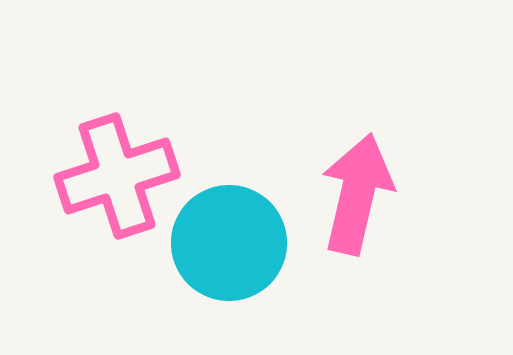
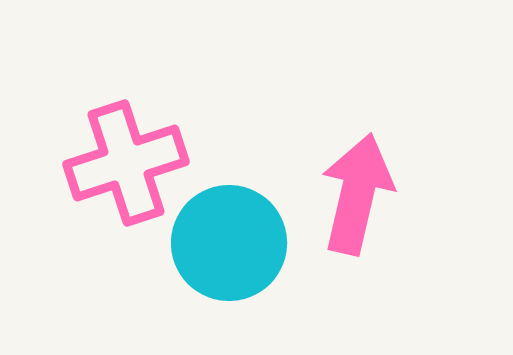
pink cross: moved 9 px right, 13 px up
